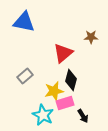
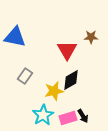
blue triangle: moved 9 px left, 15 px down
red triangle: moved 4 px right, 3 px up; rotated 20 degrees counterclockwise
gray rectangle: rotated 14 degrees counterclockwise
black diamond: rotated 45 degrees clockwise
pink rectangle: moved 3 px right, 15 px down
cyan star: rotated 15 degrees clockwise
